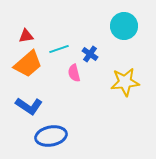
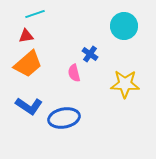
cyan line: moved 24 px left, 35 px up
yellow star: moved 2 px down; rotated 8 degrees clockwise
blue ellipse: moved 13 px right, 18 px up
